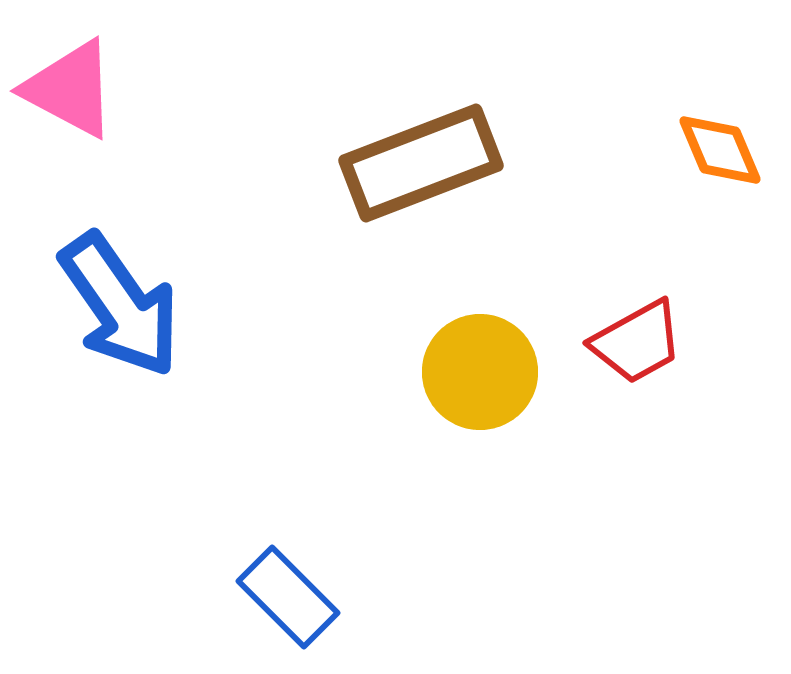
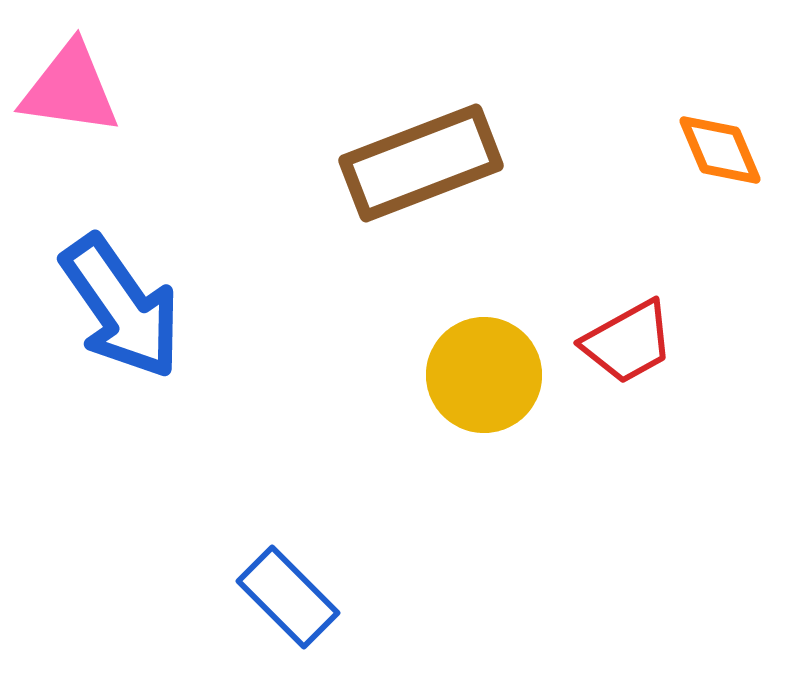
pink triangle: rotated 20 degrees counterclockwise
blue arrow: moved 1 px right, 2 px down
red trapezoid: moved 9 px left
yellow circle: moved 4 px right, 3 px down
